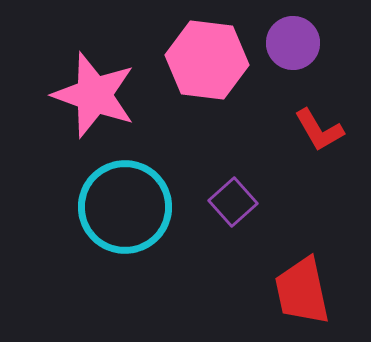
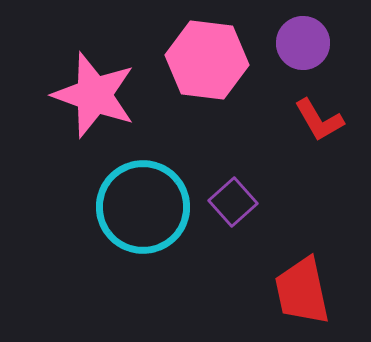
purple circle: moved 10 px right
red L-shape: moved 10 px up
cyan circle: moved 18 px right
